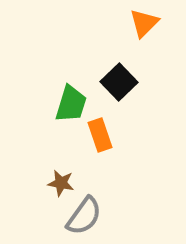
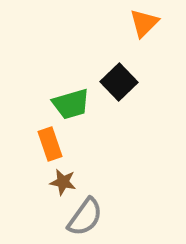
green trapezoid: rotated 57 degrees clockwise
orange rectangle: moved 50 px left, 9 px down
brown star: moved 2 px right, 1 px up
gray semicircle: moved 1 px right, 1 px down
